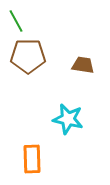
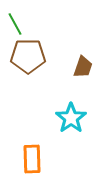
green line: moved 1 px left, 3 px down
brown trapezoid: moved 2 px down; rotated 100 degrees clockwise
cyan star: moved 3 px right, 1 px up; rotated 24 degrees clockwise
